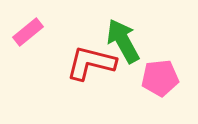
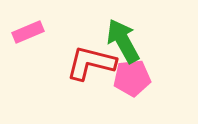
pink rectangle: rotated 16 degrees clockwise
pink pentagon: moved 28 px left
